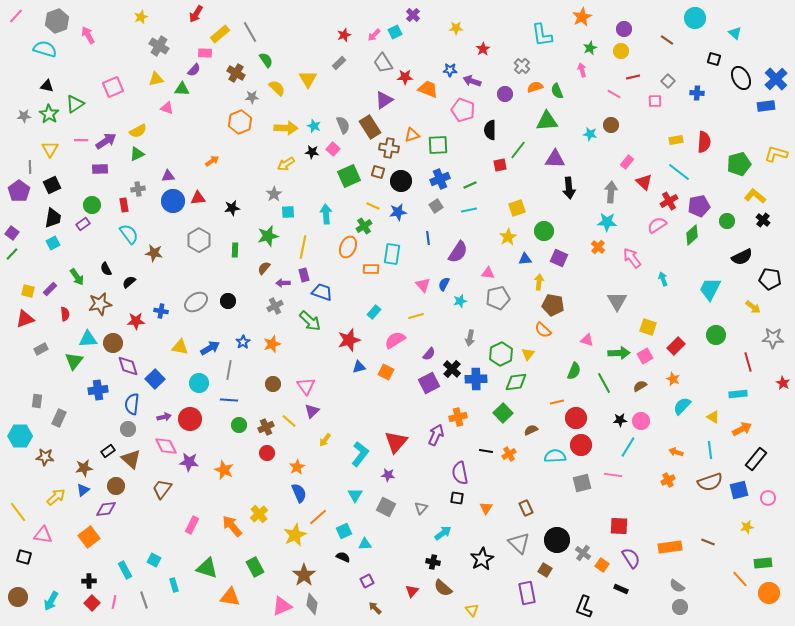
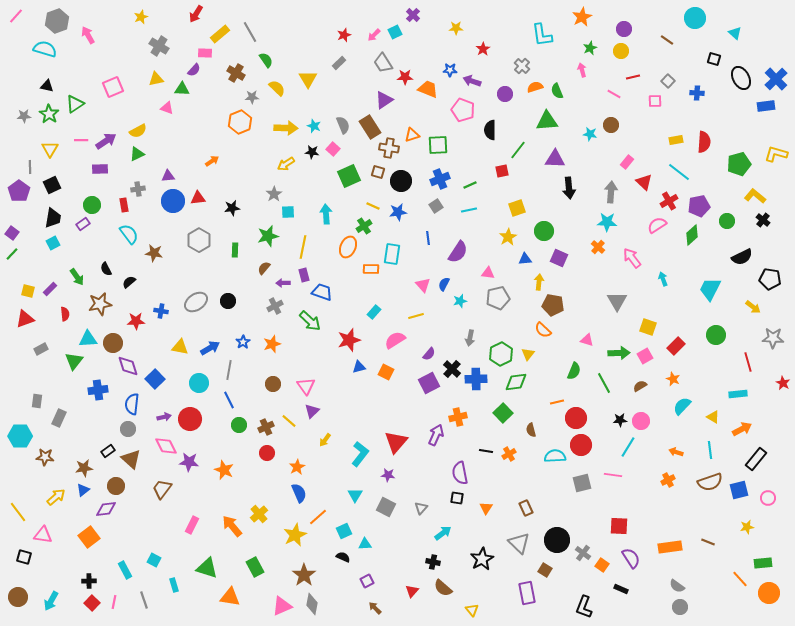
red square at (500, 165): moved 2 px right, 6 px down
blue line at (229, 400): rotated 60 degrees clockwise
brown semicircle at (531, 430): rotated 80 degrees counterclockwise
